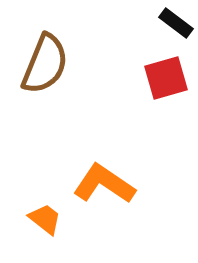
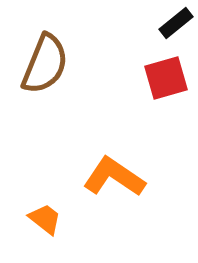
black rectangle: rotated 76 degrees counterclockwise
orange L-shape: moved 10 px right, 7 px up
